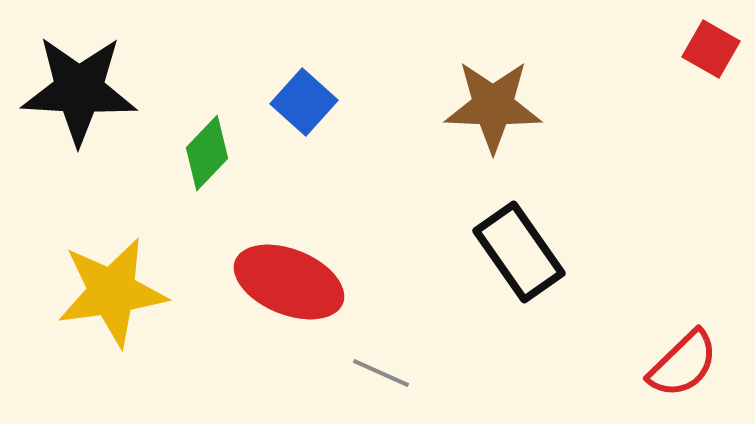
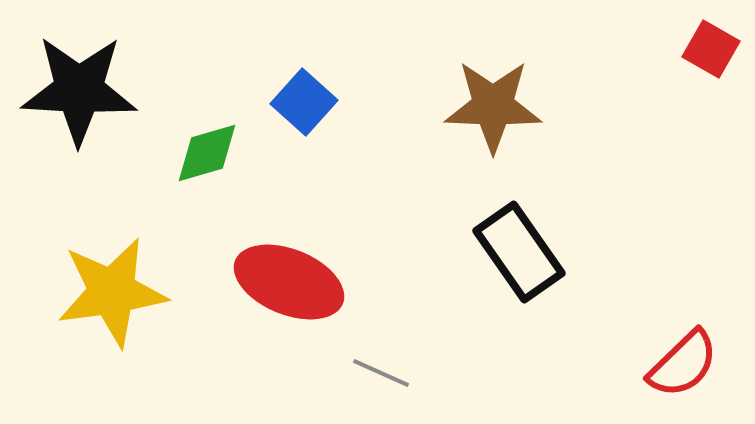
green diamond: rotated 30 degrees clockwise
